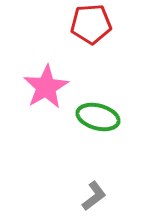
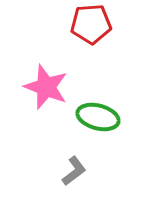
pink star: rotated 21 degrees counterclockwise
gray L-shape: moved 20 px left, 25 px up
